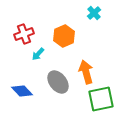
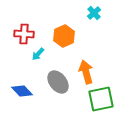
red cross: rotated 24 degrees clockwise
